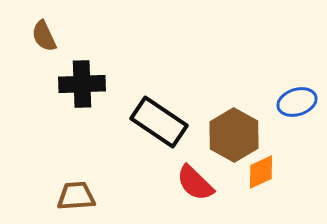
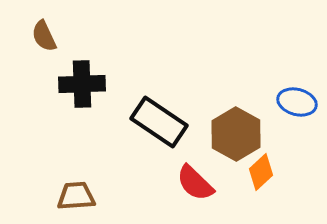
blue ellipse: rotated 33 degrees clockwise
brown hexagon: moved 2 px right, 1 px up
orange diamond: rotated 18 degrees counterclockwise
